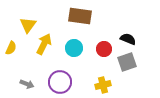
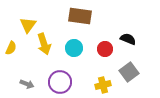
yellow arrow: rotated 135 degrees clockwise
red circle: moved 1 px right
gray square: moved 2 px right, 10 px down; rotated 18 degrees counterclockwise
